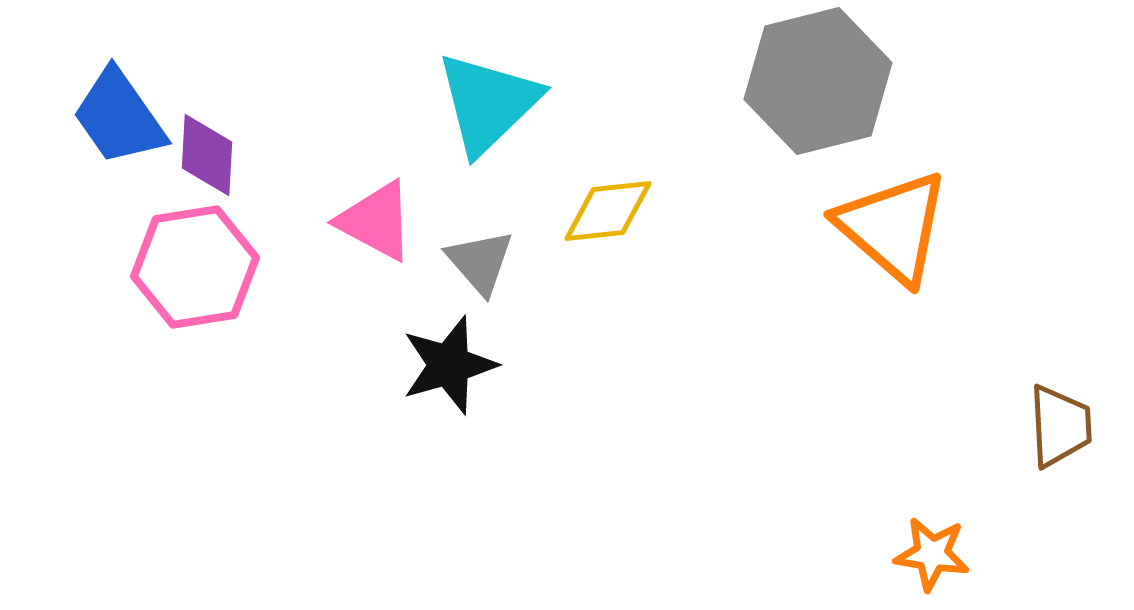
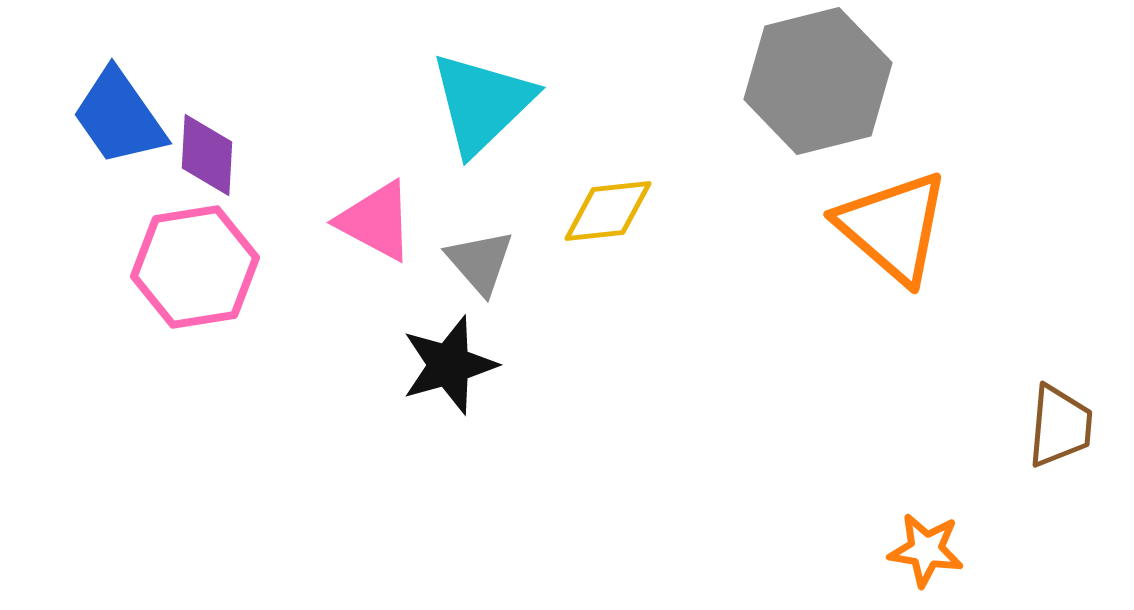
cyan triangle: moved 6 px left
brown trapezoid: rotated 8 degrees clockwise
orange star: moved 6 px left, 4 px up
